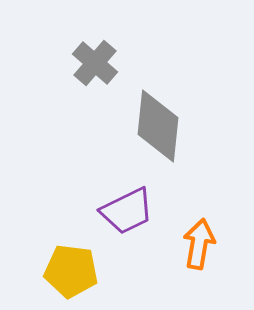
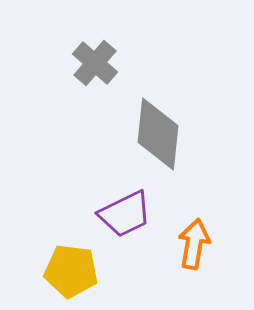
gray diamond: moved 8 px down
purple trapezoid: moved 2 px left, 3 px down
orange arrow: moved 5 px left
